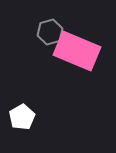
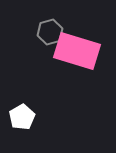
pink rectangle: rotated 6 degrees counterclockwise
